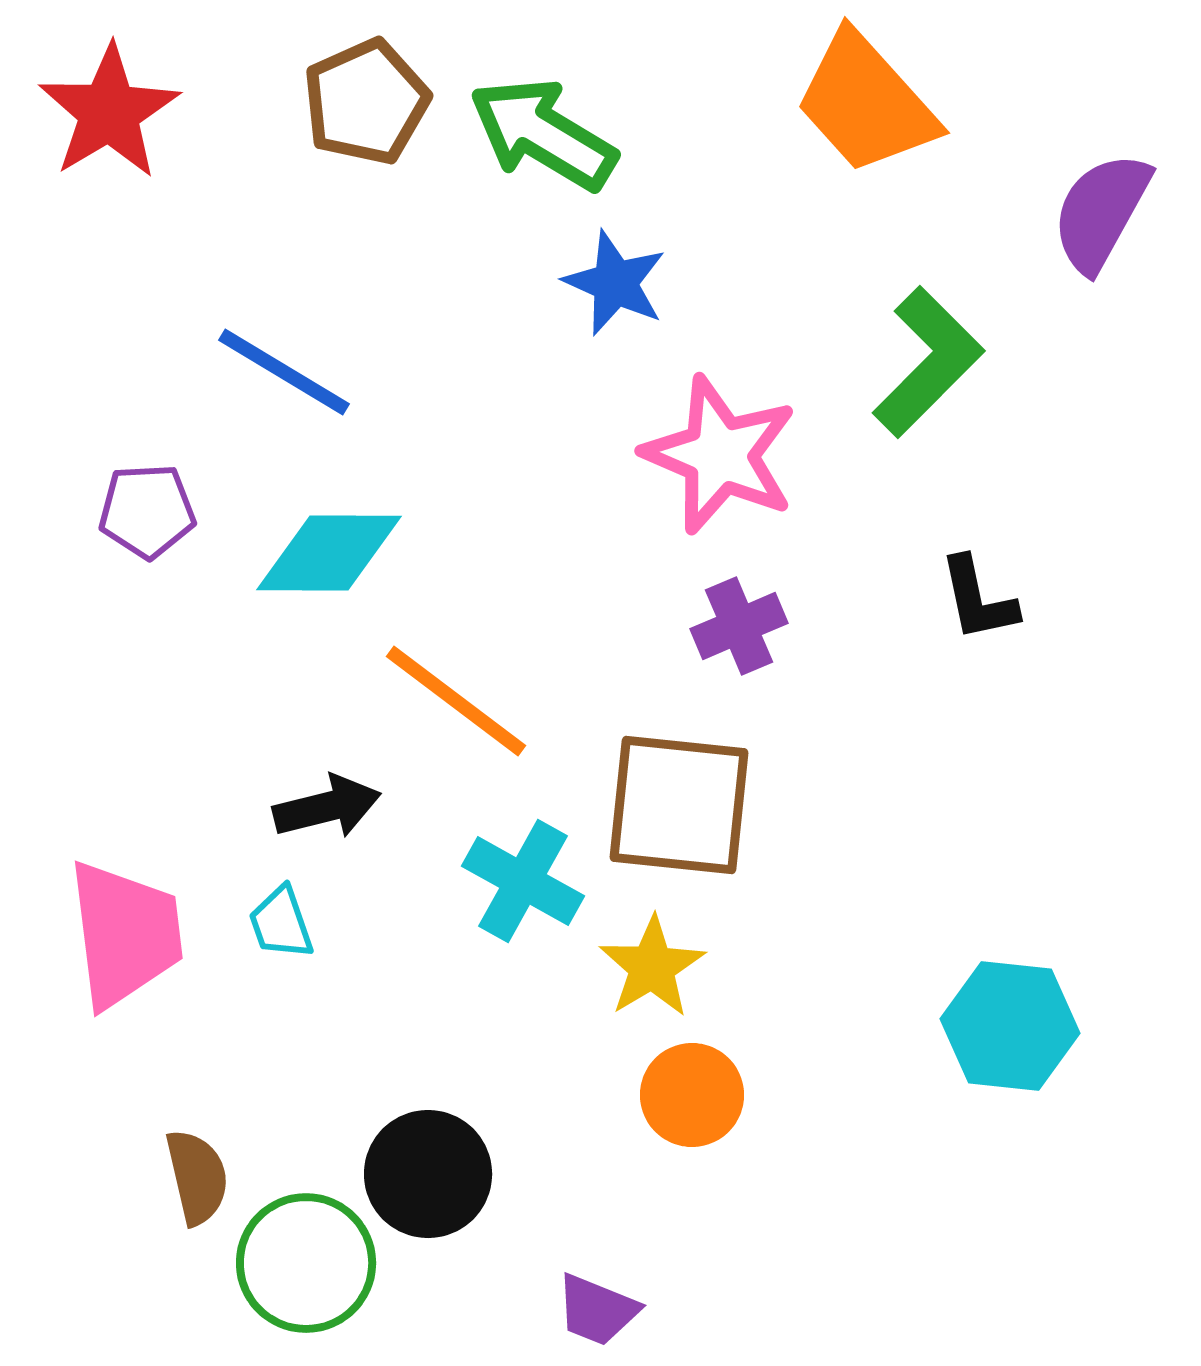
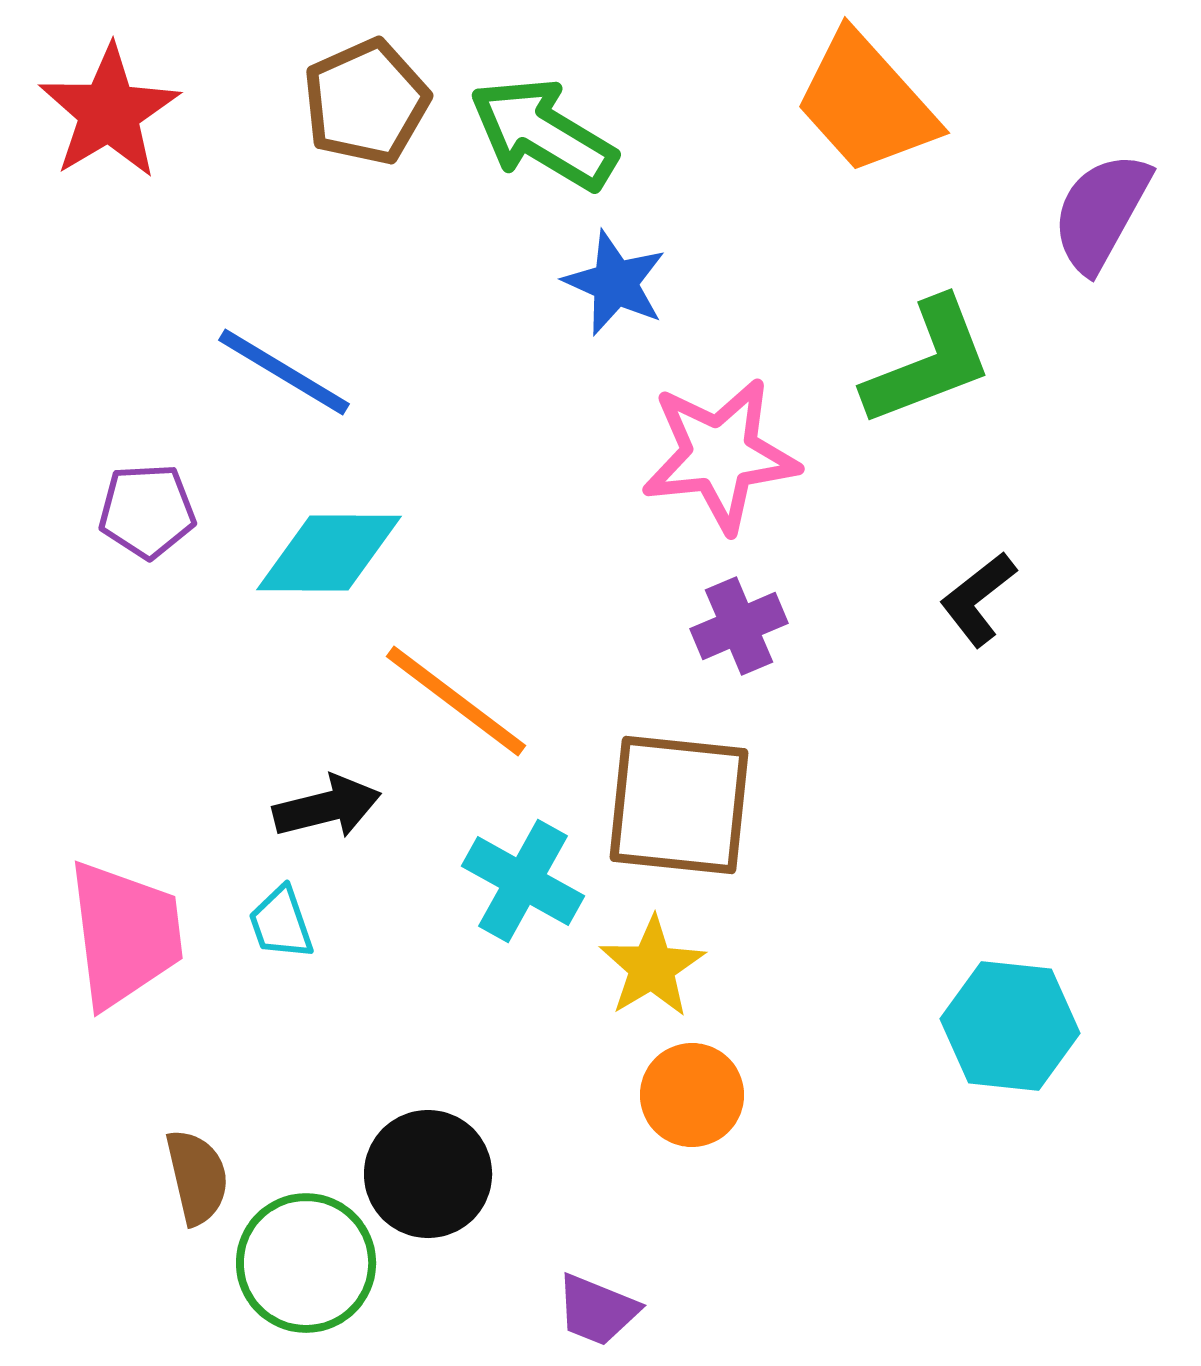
green L-shape: rotated 24 degrees clockwise
pink star: rotated 29 degrees counterclockwise
black L-shape: rotated 64 degrees clockwise
